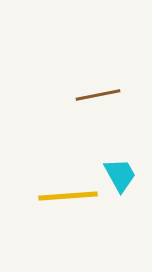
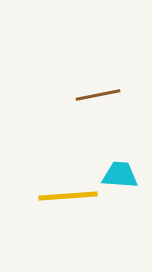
cyan trapezoid: rotated 57 degrees counterclockwise
